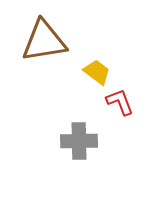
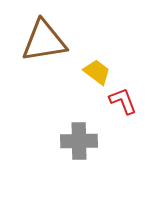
red L-shape: moved 3 px right, 1 px up
